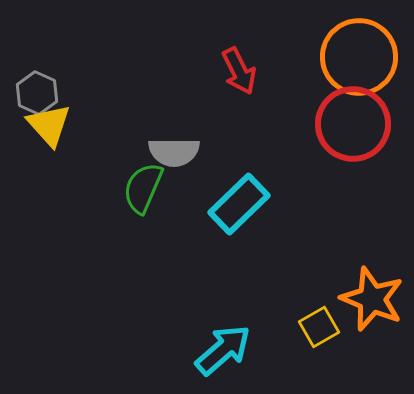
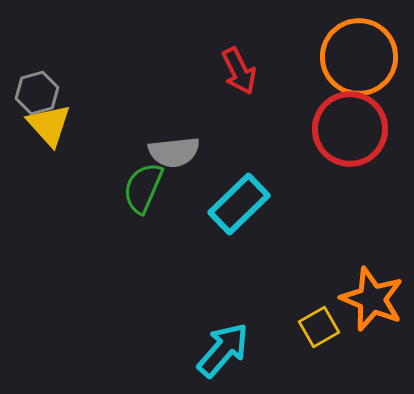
gray hexagon: rotated 21 degrees clockwise
red circle: moved 3 px left, 5 px down
gray semicircle: rotated 6 degrees counterclockwise
cyan arrow: rotated 8 degrees counterclockwise
